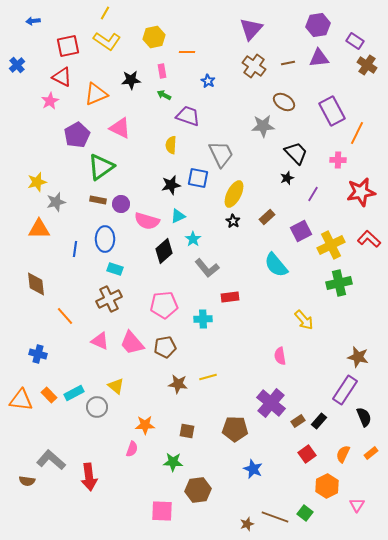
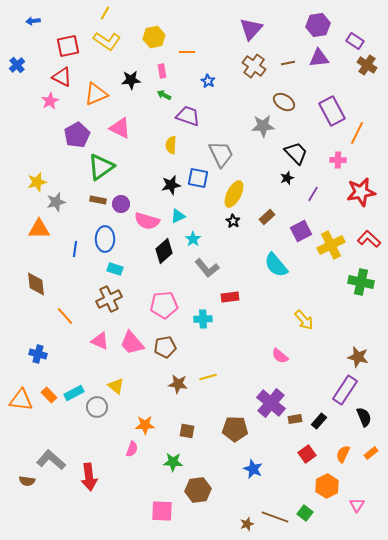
green cross at (339, 283): moved 22 px right, 1 px up; rotated 25 degrees clockwise
pink semicircle at (280, 356): rotated 42 degrees counterclockwise
brown rectangle at (298, 421): moved 3 px left, 2 px up; rotated 24 degrees clockwise
